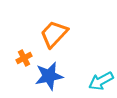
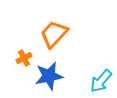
cyan arrow: rotated 20 degrees counterclockwise
